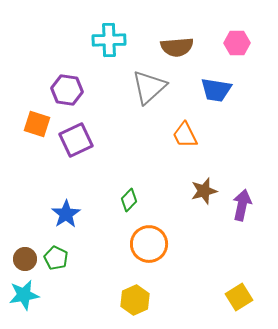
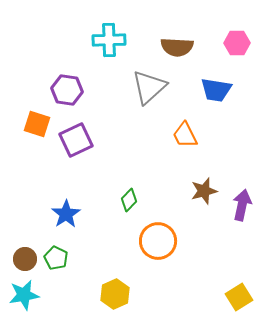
brown semicircle: rotated 8 degrees clockwise
orange circle: moved 9 px right, 3 px up
yellow hexagon: moved 20 px left, 6 px up
